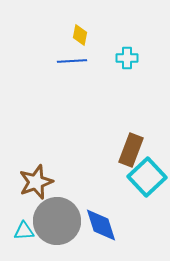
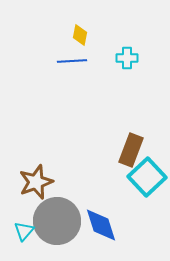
cyan triangle: rotated 45 degrees counterclockwise
